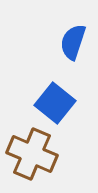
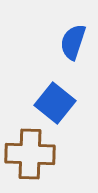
brown cross: moved 2 px left; rotated 21 degrees counterclockwise
